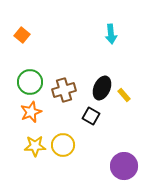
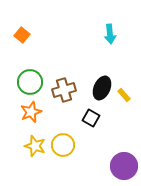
cyan arrow: moved 1 px left
black square: moved 2 px down
yellow star: rotated 20 degrees clockwise
